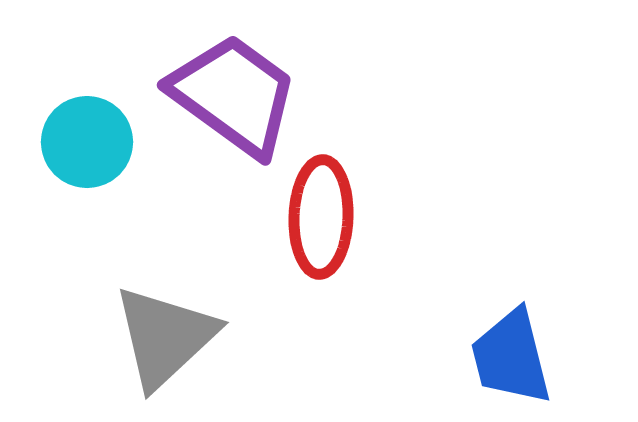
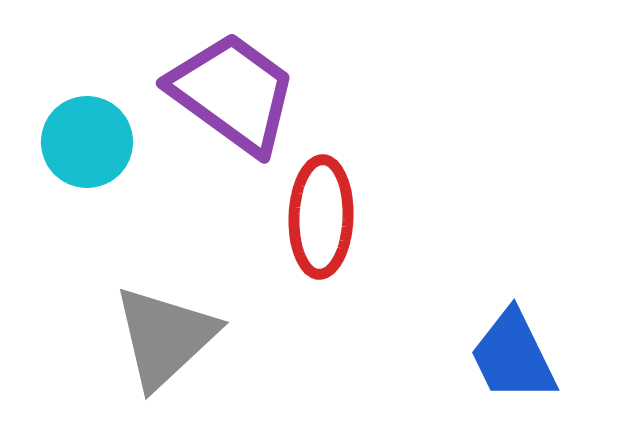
purple trapezoid: moved 1 px left, 2 px up
blue trapezoid: moved 2 px right, 1 px up; rotated 12 degrees counterclockwise
